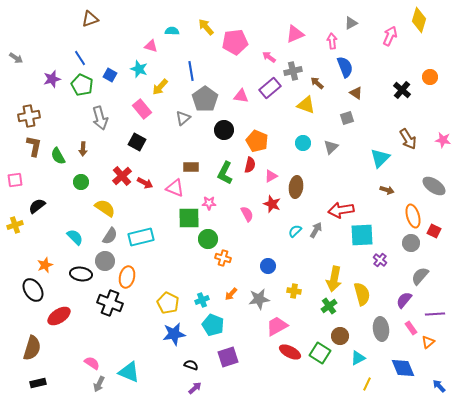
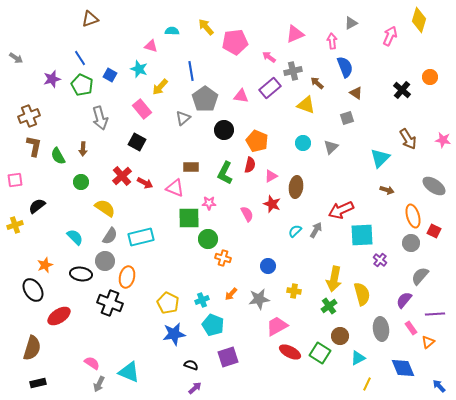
brown cross at (29, 116): rotated 10 degrees counterclockwise
red arrow at (341, 210): rotated 15 degrees counterclockwise
